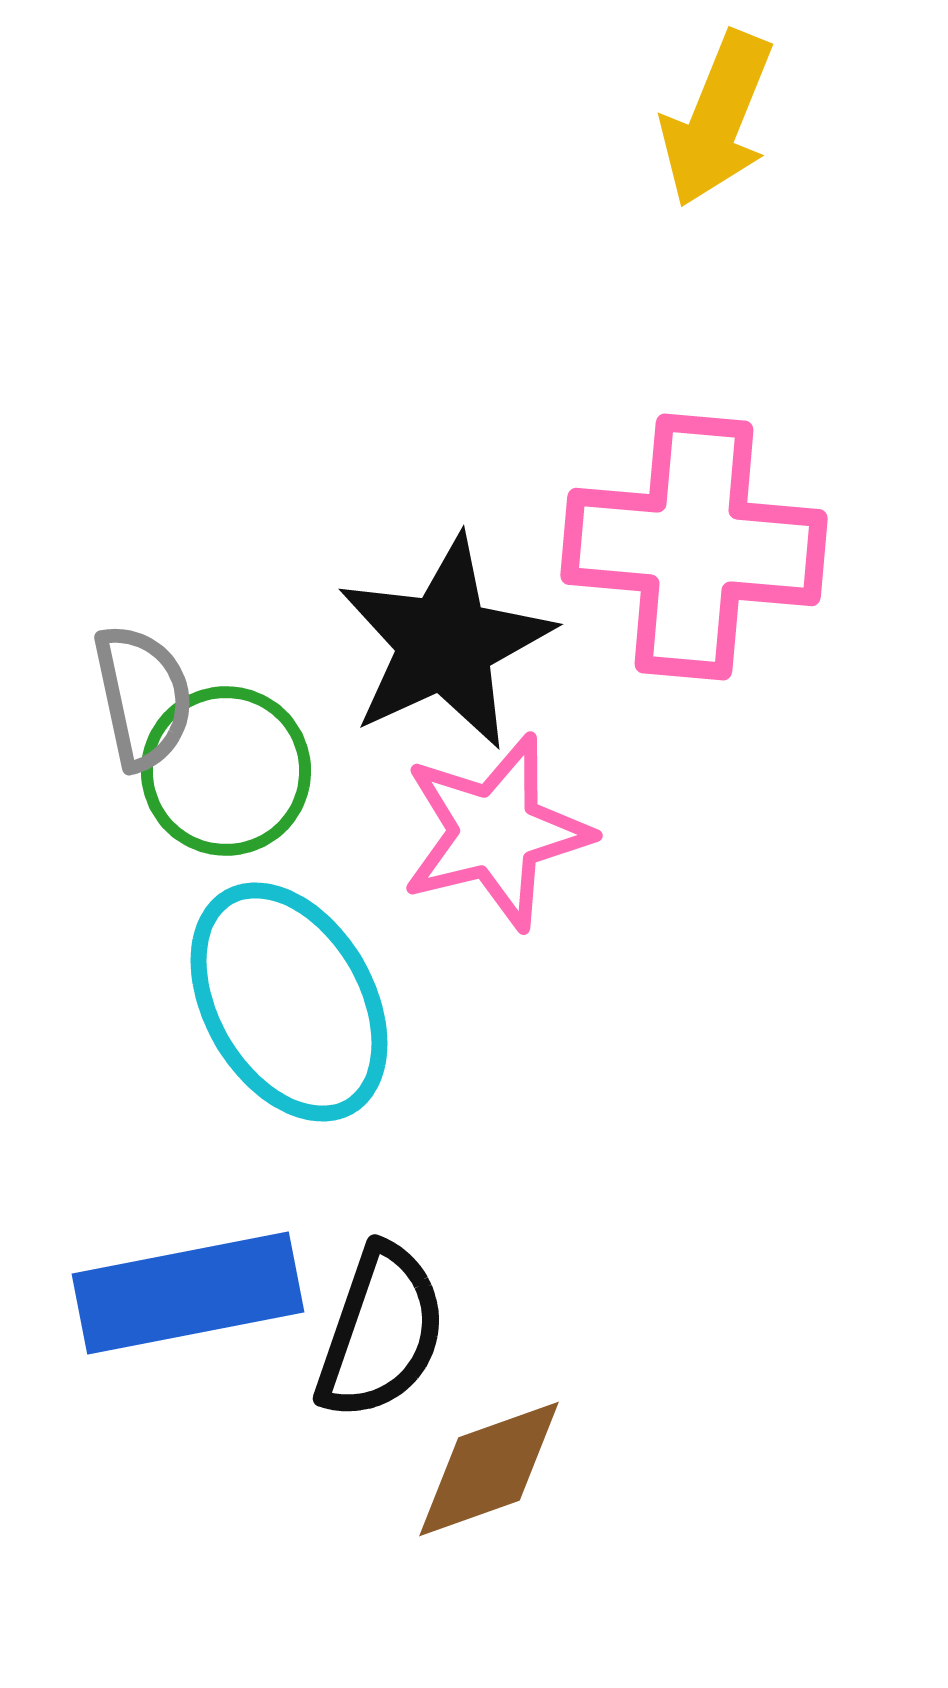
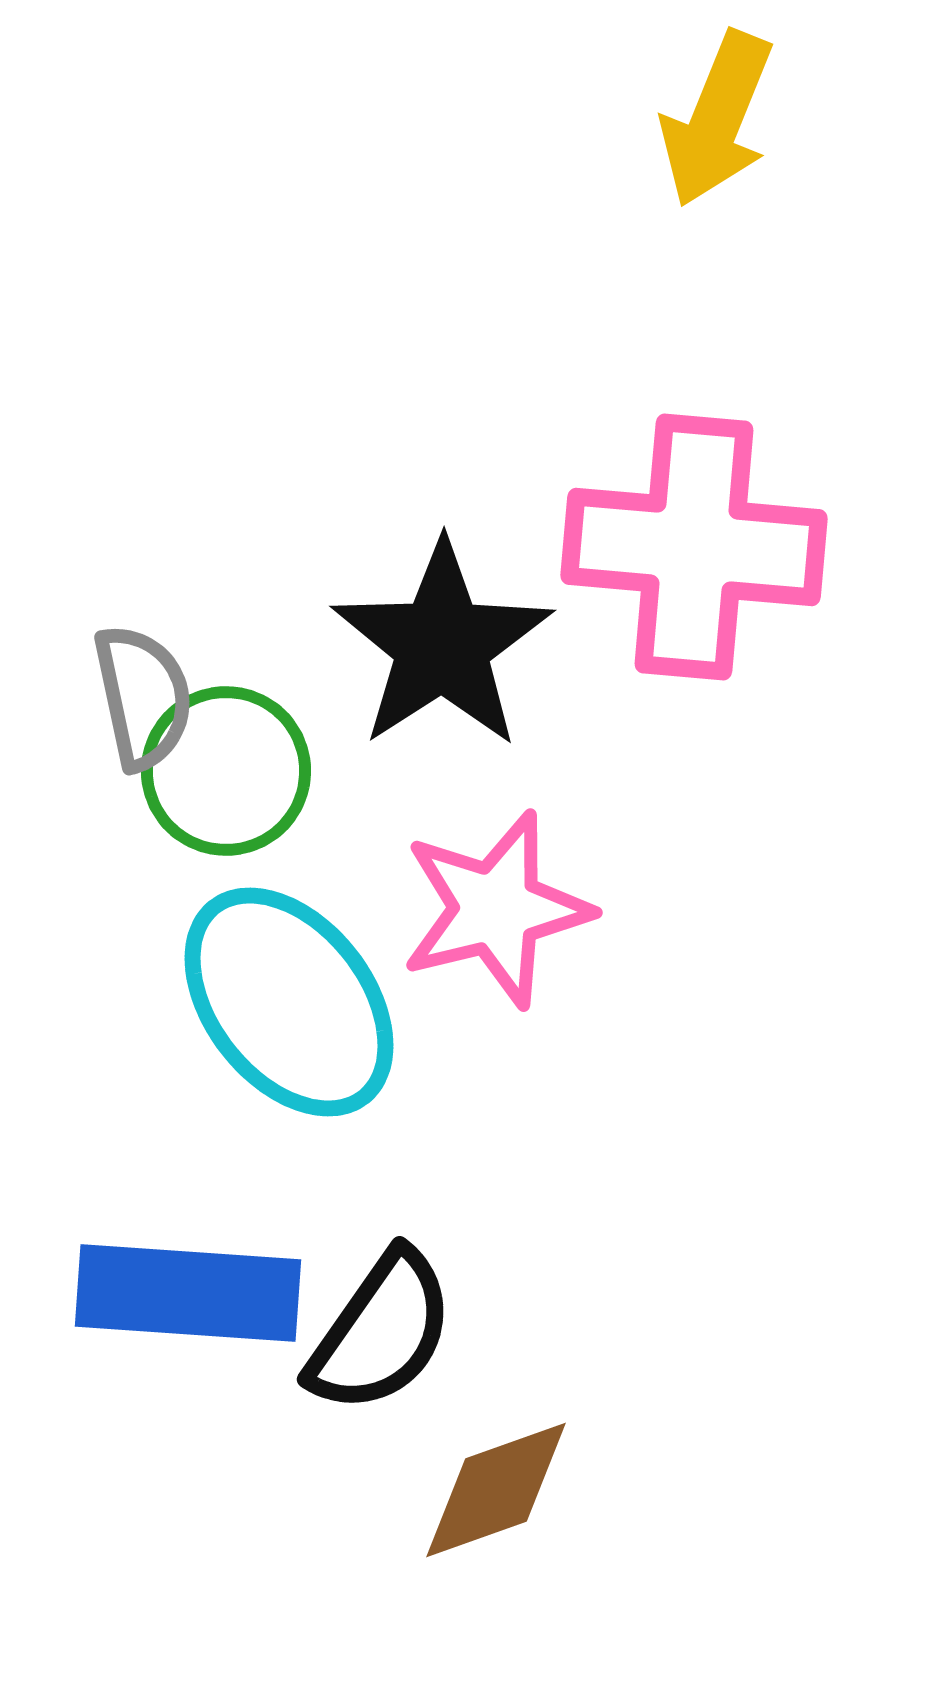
black star: moved 3 px left, 2 px down; rotated 8 degrees counterclockwise
pink star: moved 77 px down
cyan ellipse: rotated 8 degrees counterclockwise
blue rectangle: rotated 15 degrees clockwise
black semicircle: rotated 16 degrees clockwise
brown diamond: moved 7 px right, 21 px down
